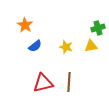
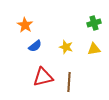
green cross: moved 4 px left, 5 px up
yellow triangle: moved 3 px right, 3 px down
red triangle: moved 6 px up
